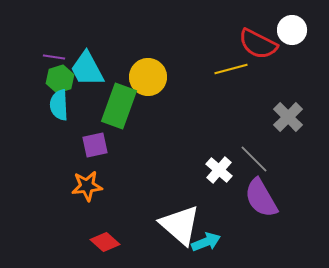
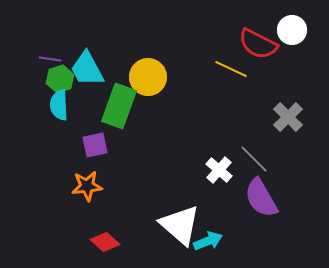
purple line: moved 4 px left, 2 px down
yellow line: rotated 40 degrees clockwise
cyan arrow: moved 2 px right, 1 px up
